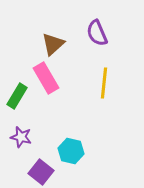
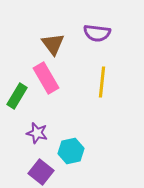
purple semicircle: rotated 60 degrees counterclockwise
brown triangle: rotated 25 degrees counterclockwise
yellow line: moved 2 px left, 1 px up
purple star: moved 16 px right, 4 px up
cyan hexagon: rotated 25 degrees counterclockwise
